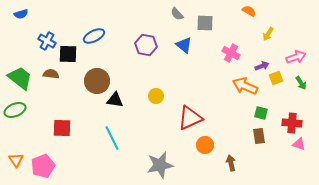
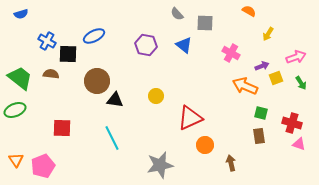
red cross: rotated 12 degrees clockwise
